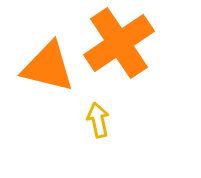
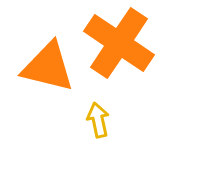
orange cross: rotated 22 degrees counterclockwise
